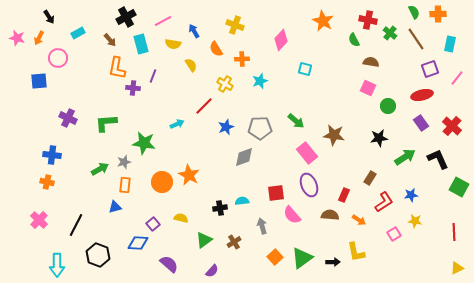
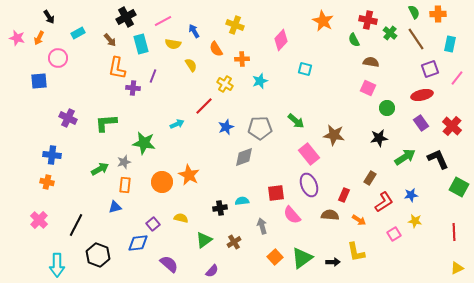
green circle at (388, 106): moved 1 px left, 2 px down
pink rectangle at (307, 153): moved 2 px right, 1 px down
blue diamond at (138, 243): rotated 10 degrees counterclockwise
